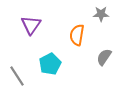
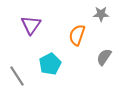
orange semicircle: rotated 10 degrees clockwise
